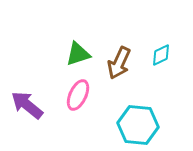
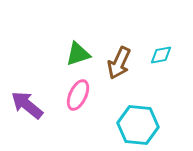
cyan diamond: rotated 15 degrees clockwise
